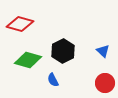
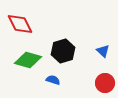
red diamond: rotated 48 degrees clockwise
black hexagon: rotated 10 degrees clockwise
blue semicircle: rotated 136 degrees clockwise
